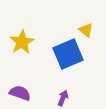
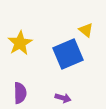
yellow star: moved 2 px left, 1 px down
purple semicircle: rotated 70 degrees clockwise
purple arrow: rotated 84 degrees clockwise
